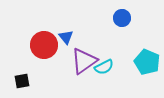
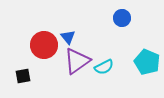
blue triangle: moved 2 px right
purple triangle: moved 7 px left
black square: moved 1 px right, 5 px up
